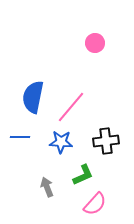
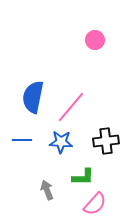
pink circle: moved 3 px up
blue line: moved 2 px right, 3 px down
green L-shape: moved 2 px down; rotated 25 degrees clockwise
gray arrow: moved 3 px down
